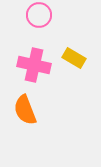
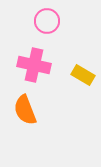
pink circle: moved 8 px right, 6 px down
yellow rectangle: moved 9 px right, 17 px down
